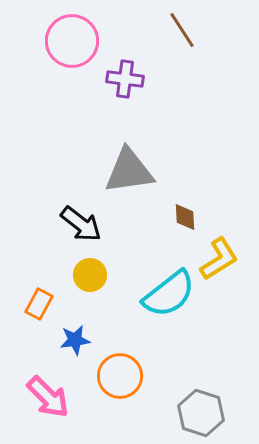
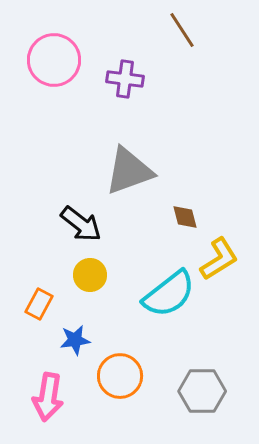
pink circle: moved 18 px left, 19 px down
gray triangle: rotated 12 degrees counterclockwise
brown diamond: rotated 12 degrees counterclockwise
pink arrow: rotated 54 degrees clockwise
gray hexagon: moved 1 px right, 22 px up; rotated 18 degrees counterclockwise
